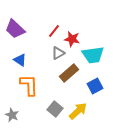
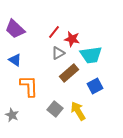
red line: moved 1 px down
cyan trapezoid: moved 2 px left
blue triangle: moved 5 px left
orange L-shape: moved 1 px down
yellow arrow: rotated 78 degrees counterclockwise
